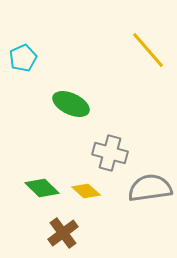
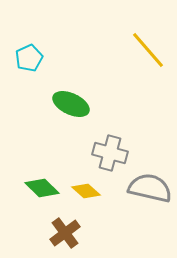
cyan pentagon: moved 6 px right
gray semicircle: rotated 21 degrees clockwise
brown cross: moved 2 px right
